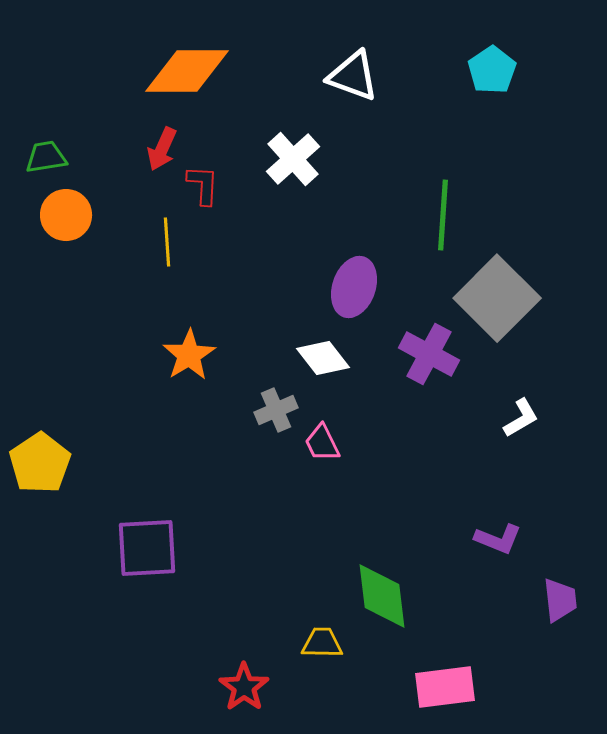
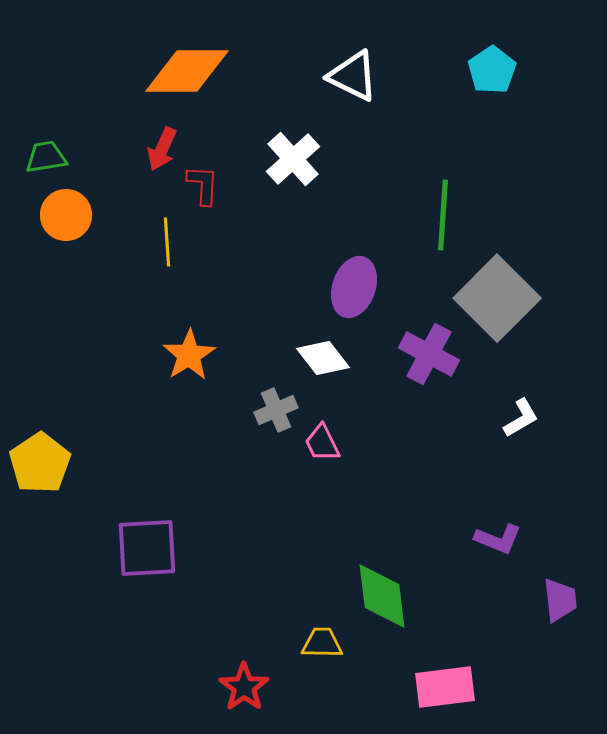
white triangle: rotated 6 degrees clockwise
